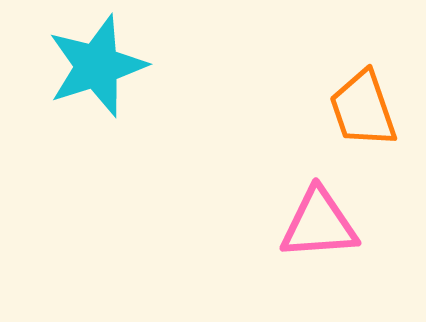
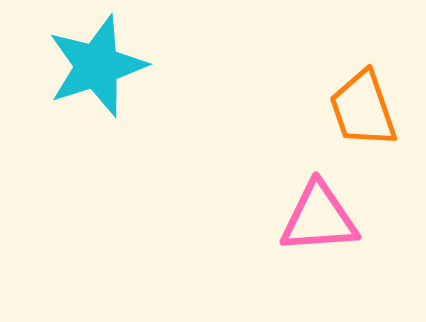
pink triangle: moved 6 px up
